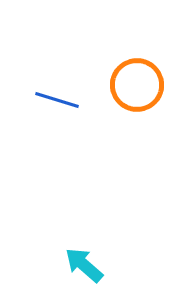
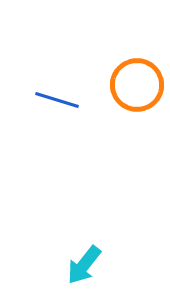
cyan arrow: rotated 93 degrees counterclockwise
